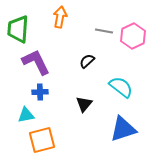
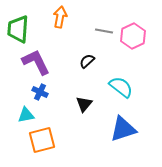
blue cross: rotated 28 degrees clockwise
